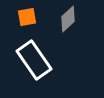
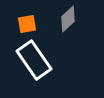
orange square: moved 7 px down
